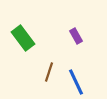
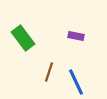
purple rectangle: rotated 49 degrees counterclockwise
